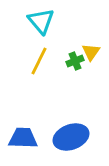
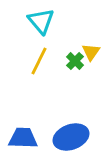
green cross: rotated 24 degrees counterclockwise
